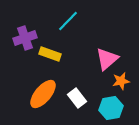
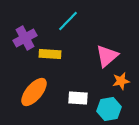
purple cross: rotated 10 degrees counterclockwise
yellow rectangle: rotated 15 degrees counterclockwise
pink triangle: moved 3 px up
orange ellipse: moved 9 px left, 2 px up
white rectangle: moved 1 px right; rotated 48 degrees counterclockwise
cyan hexagon: moved 2 px left, 1 px down
